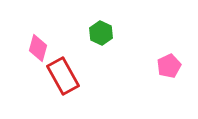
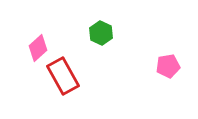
pink diamond: rotated 32 degrees clockwise
pink pentagon: moved 1 px left; rotated 15 degrees clockwise
